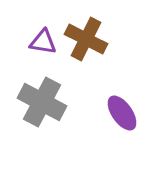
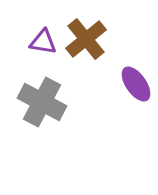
brown cross: rotated 24 degrees clockwise
purple ellipse: moved 14 px right, 29 px up
